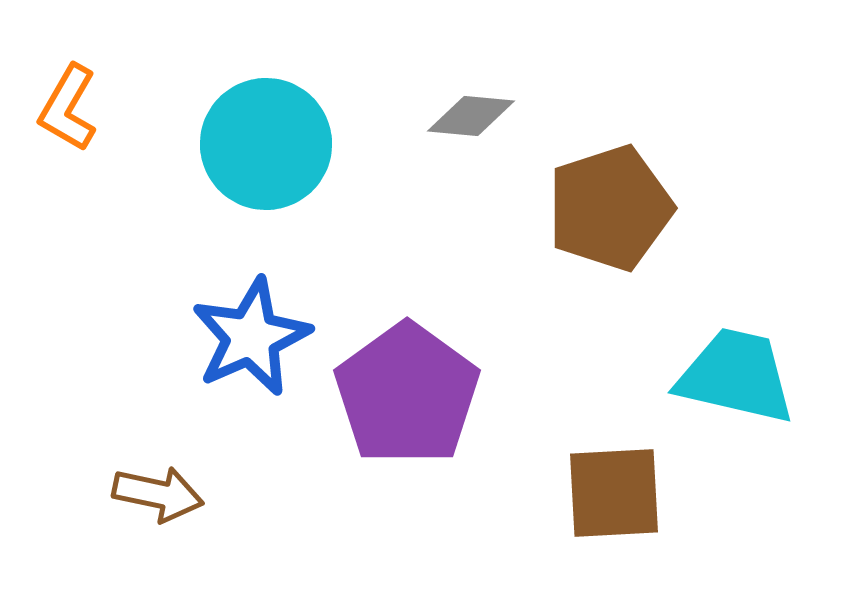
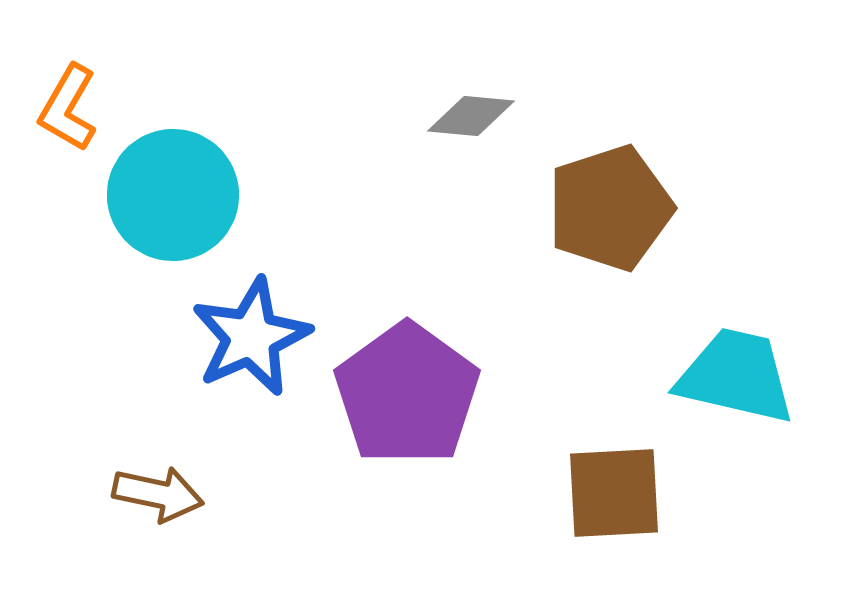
cyan circle: moved 93 px left, 51 px down
